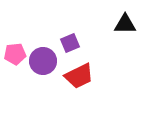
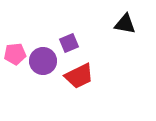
black triangle: rotated 10 degrees clockwise
purple square: moved 1 px left
